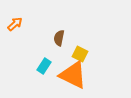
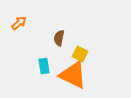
orange arrow: moved 4 px right, 1 px up
cyan rectangle: rotated 42 degrees counterclockwise
